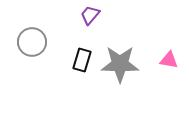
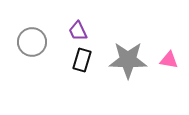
purple trapezoid: moved 12 px left, 16 px down; rotated 65 degrees counterclockwise
gray star: moved 8 px right, 4 px up
